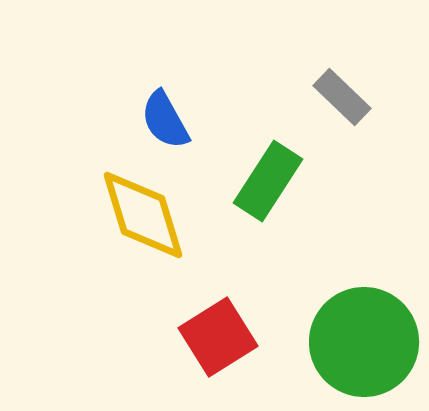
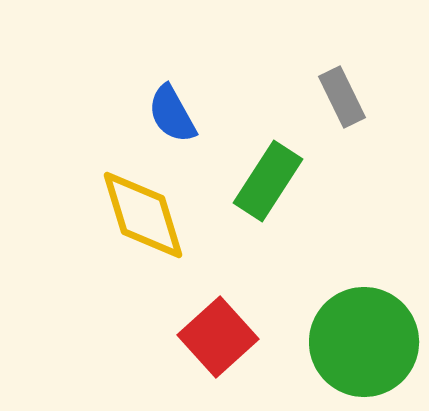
gray rectangle: rotated 20 degrees clockwise
blue semicircle: moved 7 px right, 6 px up
red square: rotated 10 degrees counterclockwise
